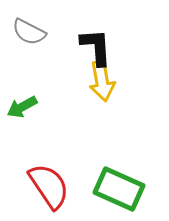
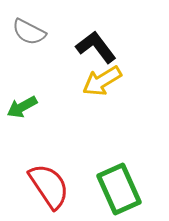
black L-shape: rotated 33 degrees counterclockwise
yellow arrow: rotated 69 degrees clockwise
green rectangle: rotated 42 degrees clockwise
